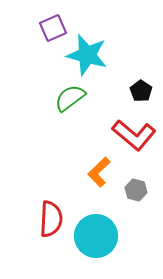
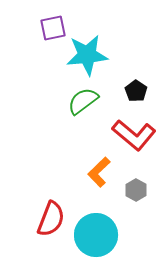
purple square: rotated 12 degrees clockwise
cyan star: rotated 21 degrees counterclockwise
black pentagon: moved 5 px left
green semicircle: moved 13 px right, 3 px down
gray hexagon: rotated 15 degrees clockwise
red semicircle: rotated 18 degrees clockwise
cyan circle: moved 1 px up
